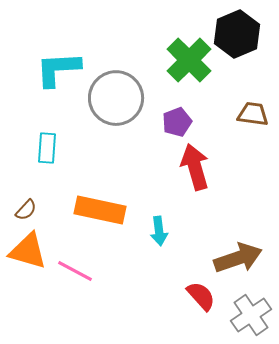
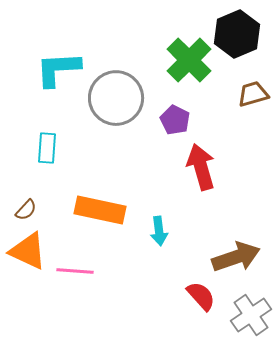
brown trapezoid: moved 20 px up; rotated 24 degrees counterclockwise
purple pentagon: moved 2 px left, 2 px up; rotated 24 degrees counterclockwise
red arrow: moved 6 px right
orange triangle: rotated 9 degrees clockwise
brown arrow: moved 2 px left, 1 px up
pink line: rotated 24 degrees counterclockwise
